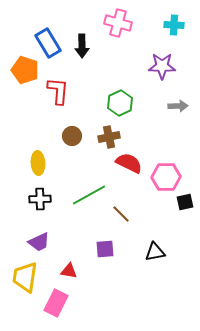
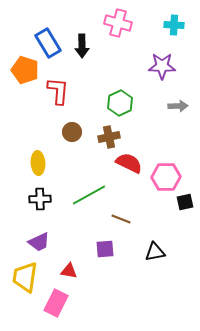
brown circle: moved 4 px up
brown line: moved 5 px down; rotated 24 degrees counterclockwise
